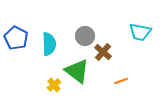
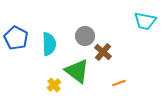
cyan trapezoid: moved 5 px right, 11 px up
orange line: moved 2 px left, 2 px down
